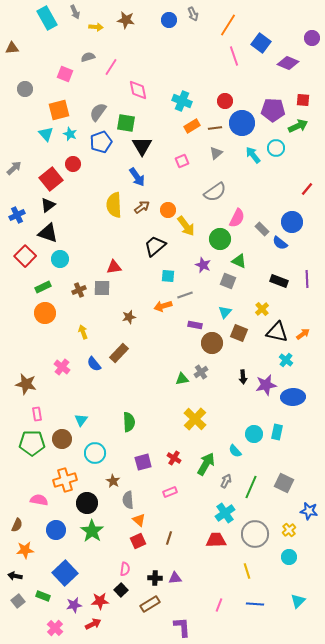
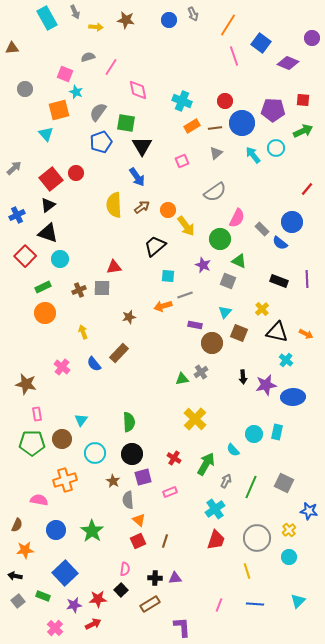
green arrow at (298, 126): moved 5 px right, 5 px down
cyan star at (70, 134): moved 6 px right, 42 px up
red circle at (73, 164): moved 3 px right, 9 px down
orange arrow at (303, 334): moved 3 px right; rotated 64 degrees clockwise
cyan semicircle at (235, 451): moved 2 px left, 1 px up
purple square at (143, 462): moved 15 px down
black circle at (87, 503): moved 45 px right, 49 px up
cyan cross at (225, 513): moved 10 px left, 4 px up
gray circle at (255, 534): moved 2 px right, 4 px down
brown line at (169, 538): moved 4 px left, 3 px down
red trapezoid at (216, 540): rotated 110 degrees clockwise
red star at (100, 601): moved 2 px left, 2 px up
